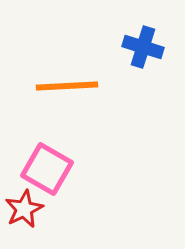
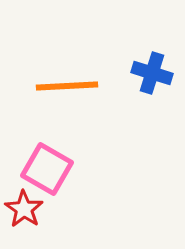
blue cross: moved 9 px right, 26 px down
red star: rotated 12 degrees counterclockwise
